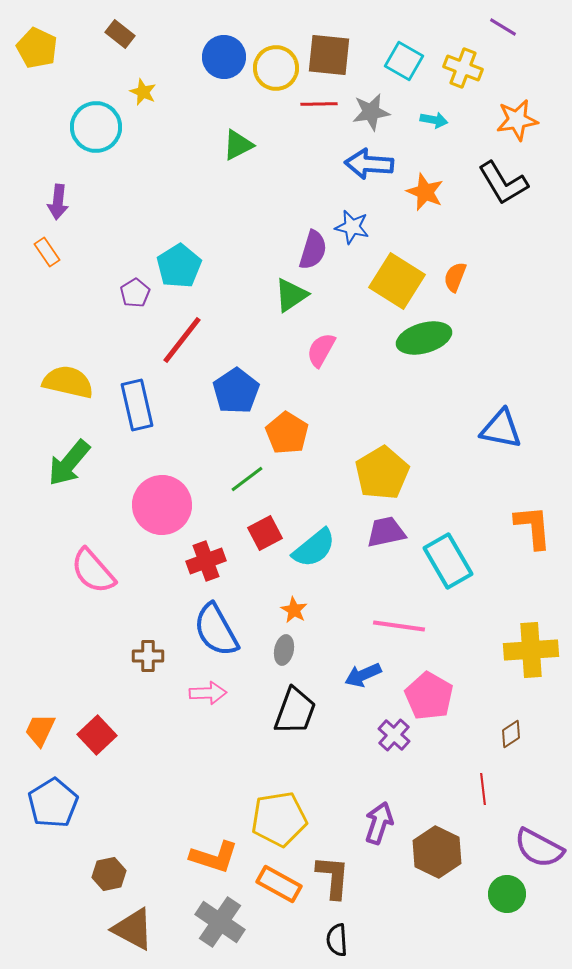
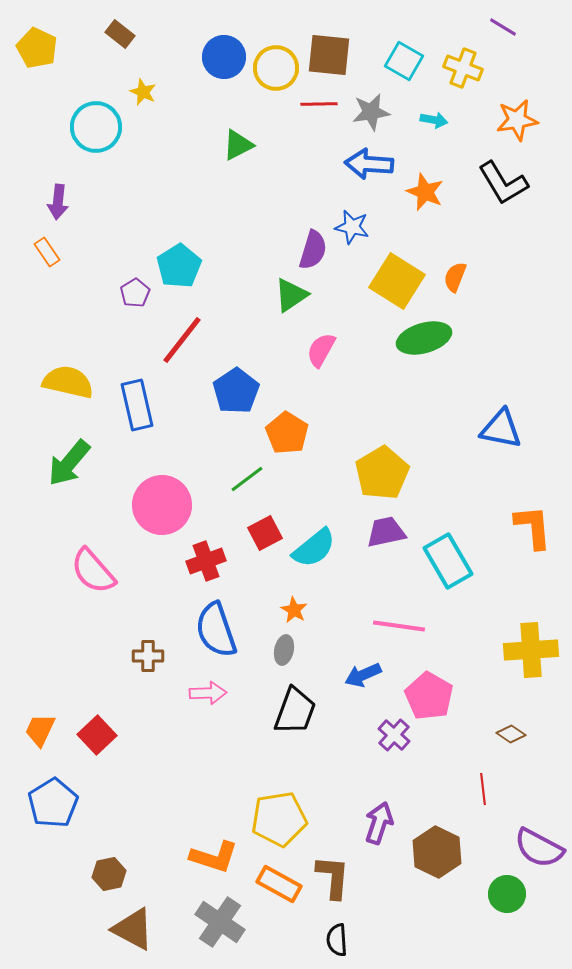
blue semicircle at (216, 630): rotated 10 degrees clockwise
brown diamond at (511, 734): rotated 68 degrees clockwise
